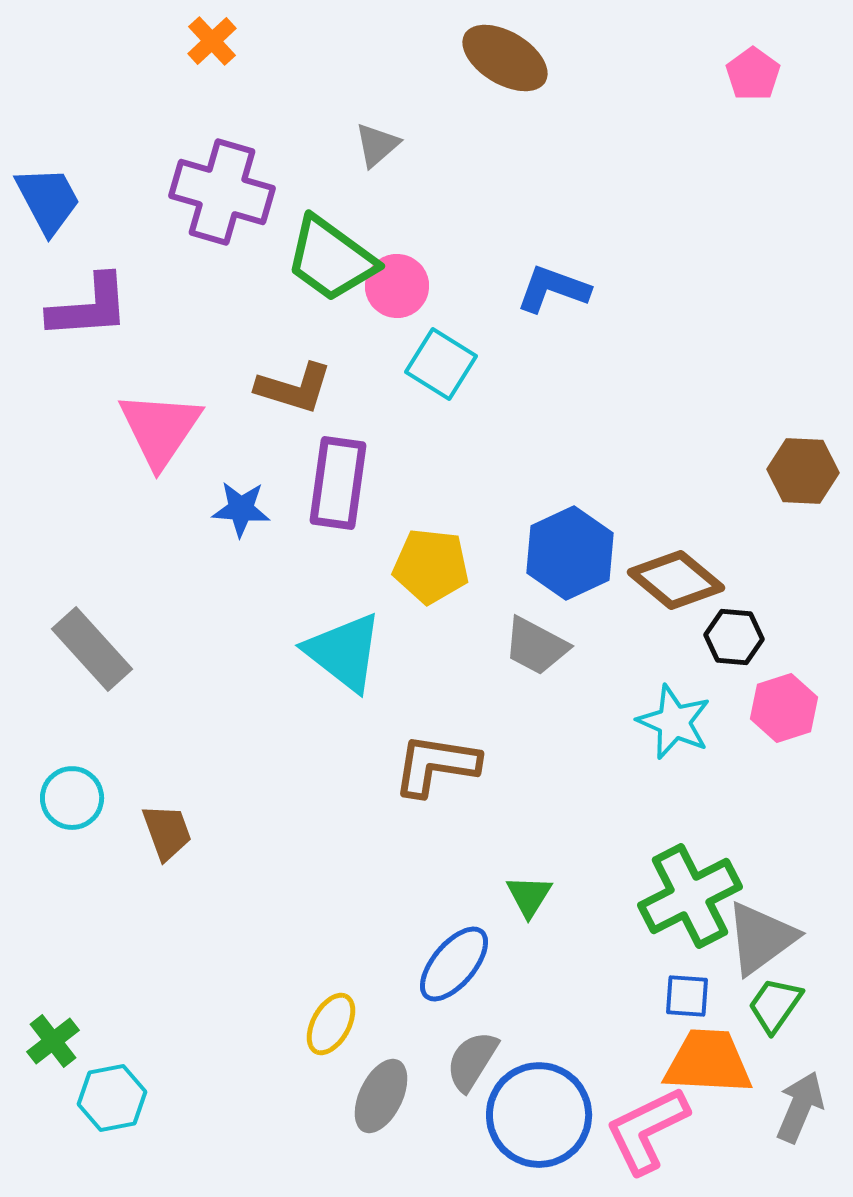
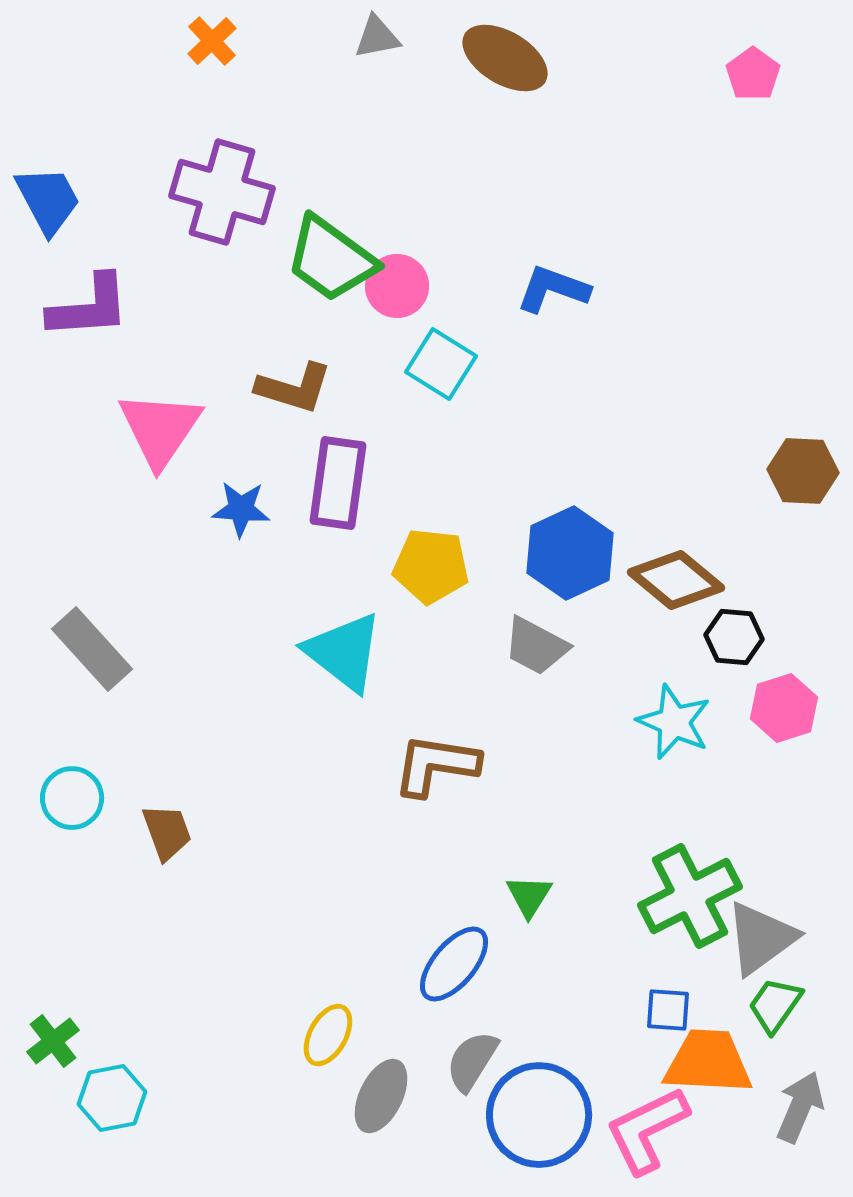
gray triangle at (377, 145): moved 108 px up; rotated 30 degrees clockwise
blue square at (687, 996): moved 19 px left, 14 px down
yellow ellipse at (331, 1024): moved 3 px left, 11 px down
